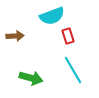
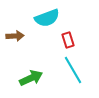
cyan semicircle: moved 5 px left, 2 px down
red rectangle: moved 4 px down
green arrow: rotated 40 degrees counterclockwise
